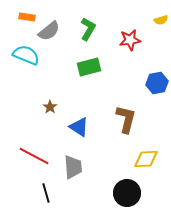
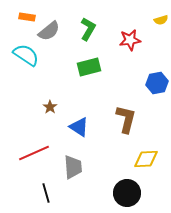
cyan semicircle: rotated 12 degrees clockwise
red line: moved 3 px up; rotated 52 degrees counterclockwise
